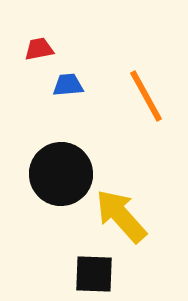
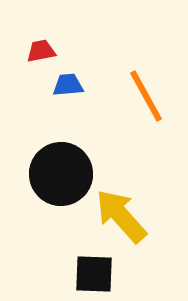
red trapezoid: moved 2 px right, 2 px down
